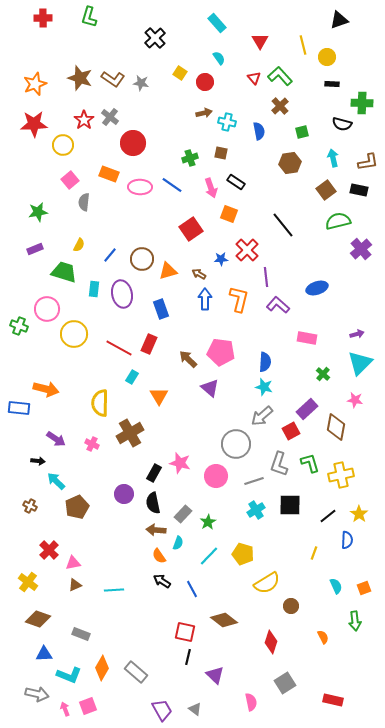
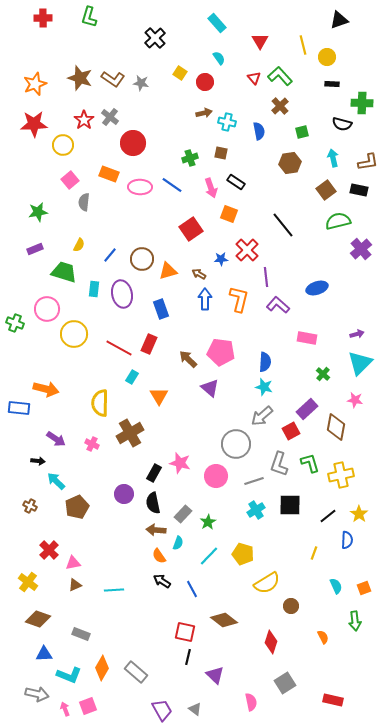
green cross at (19, 326): moved 4 px left, 3 px up
